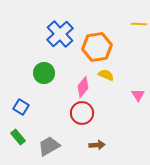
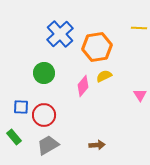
yellow line: moved 4 px down
yellow semicircle: moved 2 px left, 1 px down; rotated 49 degrees counterclockwise
pink diamond: moved 1 px up
pink triangle: moved 2 px right
blue square: rotated 28 degrees counterclockwise
red circle: moved 38 px left, 2 px down
green rectangle: moved 4 px left
gray trapezoid: moved 1 px left, 1 px up
